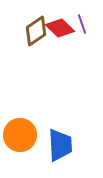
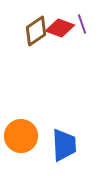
red diamond: rotated 24 degrees counterclockwise
orange circle: moved 1 px right, 1 px down
blue trapezoid: moved 4 px right
